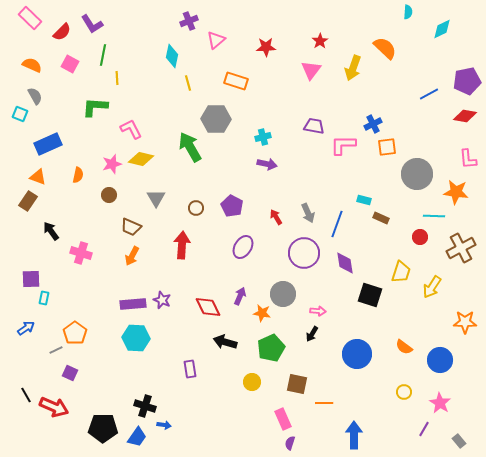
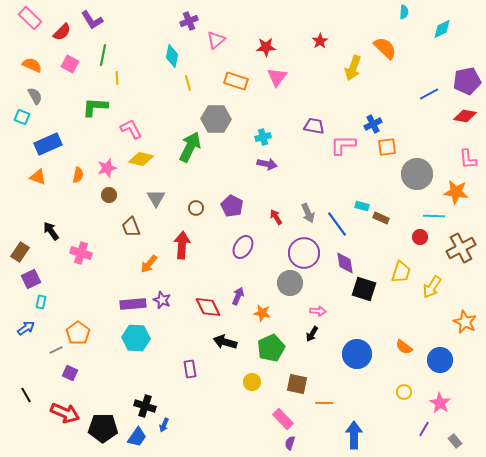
cyan semicircle at (408, 12): moved 4 px left
purple L-shape at (92, 24): moved 4 px up
pink triangle at (311, 70): moved 34 px left, 7 px down
cyan square at (20, 114): moved 2 px right, 3 px down
green arrow at (190, 147): rotated 56 degrees clockwise
pink star at (112, 164): moved 5 px left, 4 px down
cyan rectangle at (364, 200): moved 2 px left, 6 px down
brown rectangle at (28, 201): moved 8 px left, 51 px down
blue line at (337, 224): rotated 56 degrees counterclockwise
brown trapezoid at (131, 227): rotated 45 degrees clockwise
orange arrow at (132, 256): moved 17 px right, 8 px down; rotated 12 degrees clockwise
purple square at (31, 279): rotated 24 degrees counterclockwise
gray circle at (283, 294): moved 7 px right, 11 px up
black square at (370, 295): moved 6 px left, 6 px up
purple arrow at (240, 296): moved 2 px left
cyan rectangle at (44, 298): moved 3 px left, 4 px down
orange star at (465, 322): rotated 25 degrees clockwise
orange pentagon at (75, 333): moved 3 px right
red arrow at (54, 407): moved 11 px right, 6 px down
pink rectangle at (283, 419): rotated 20 degrees counterclockwise
blue arrow at (164, 425): rotated 104 degrees clockwise
gray rectangle at (459, 441): moved 4 px left
